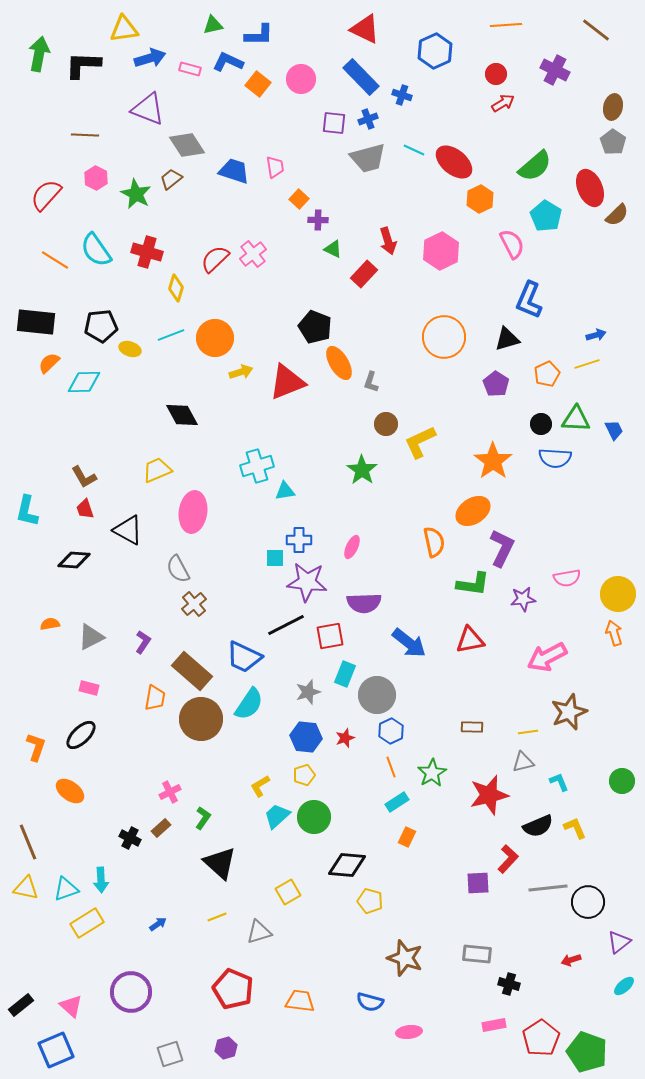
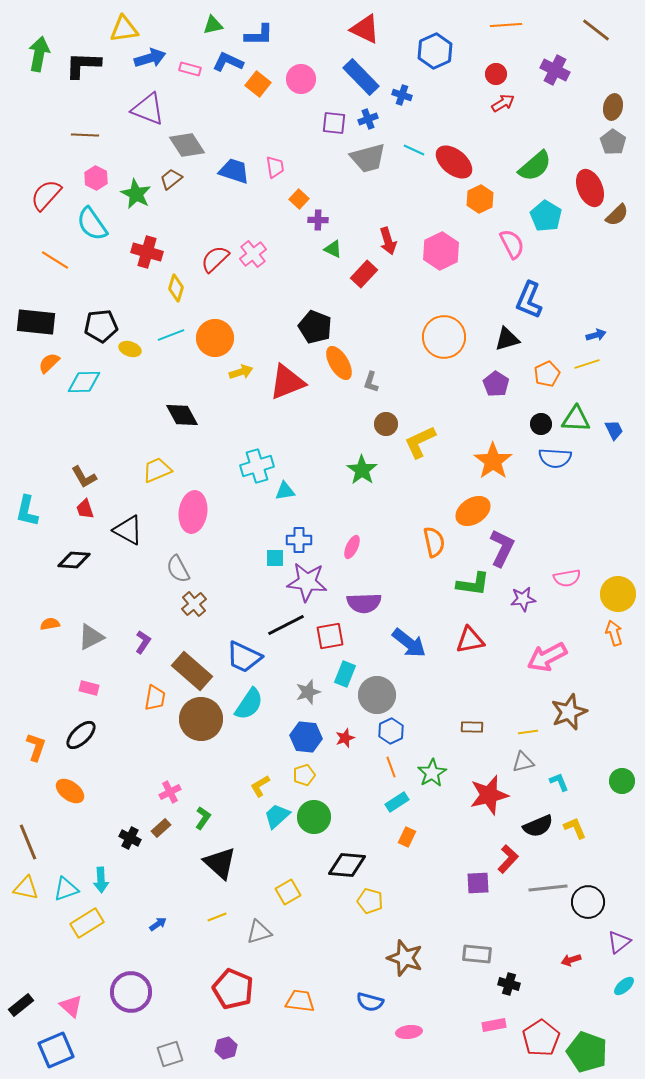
cyan semicircle at (96, 250): moved 4 px left, 26 px up
